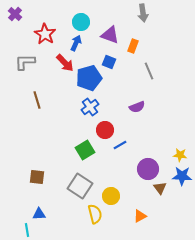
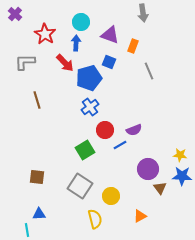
blue arrow: rotated 21 degrees counterclockwise
purple semicircle: moved 3 px left, 23 px down
yellow semicircle: moved 5 px down
